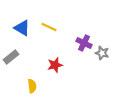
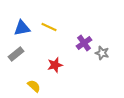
blue triangle: rotated 42 degrees counterclockwise
purple cross: rotated 28 degrees clockwise
gray rectangle: moved 5 px right, 3 px up
yellow semicircle: moved 2 px right; rotated 40 degrees counterclockwise
